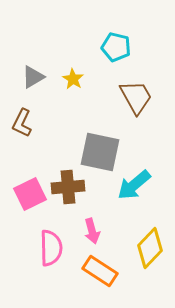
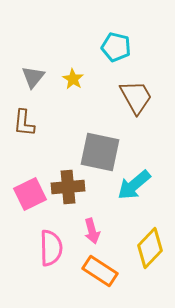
gray triangle: rotated 20 degrees counterclockwise
brown L-shape: moved 2 px right; rotated 20 degrees counterclockwise
